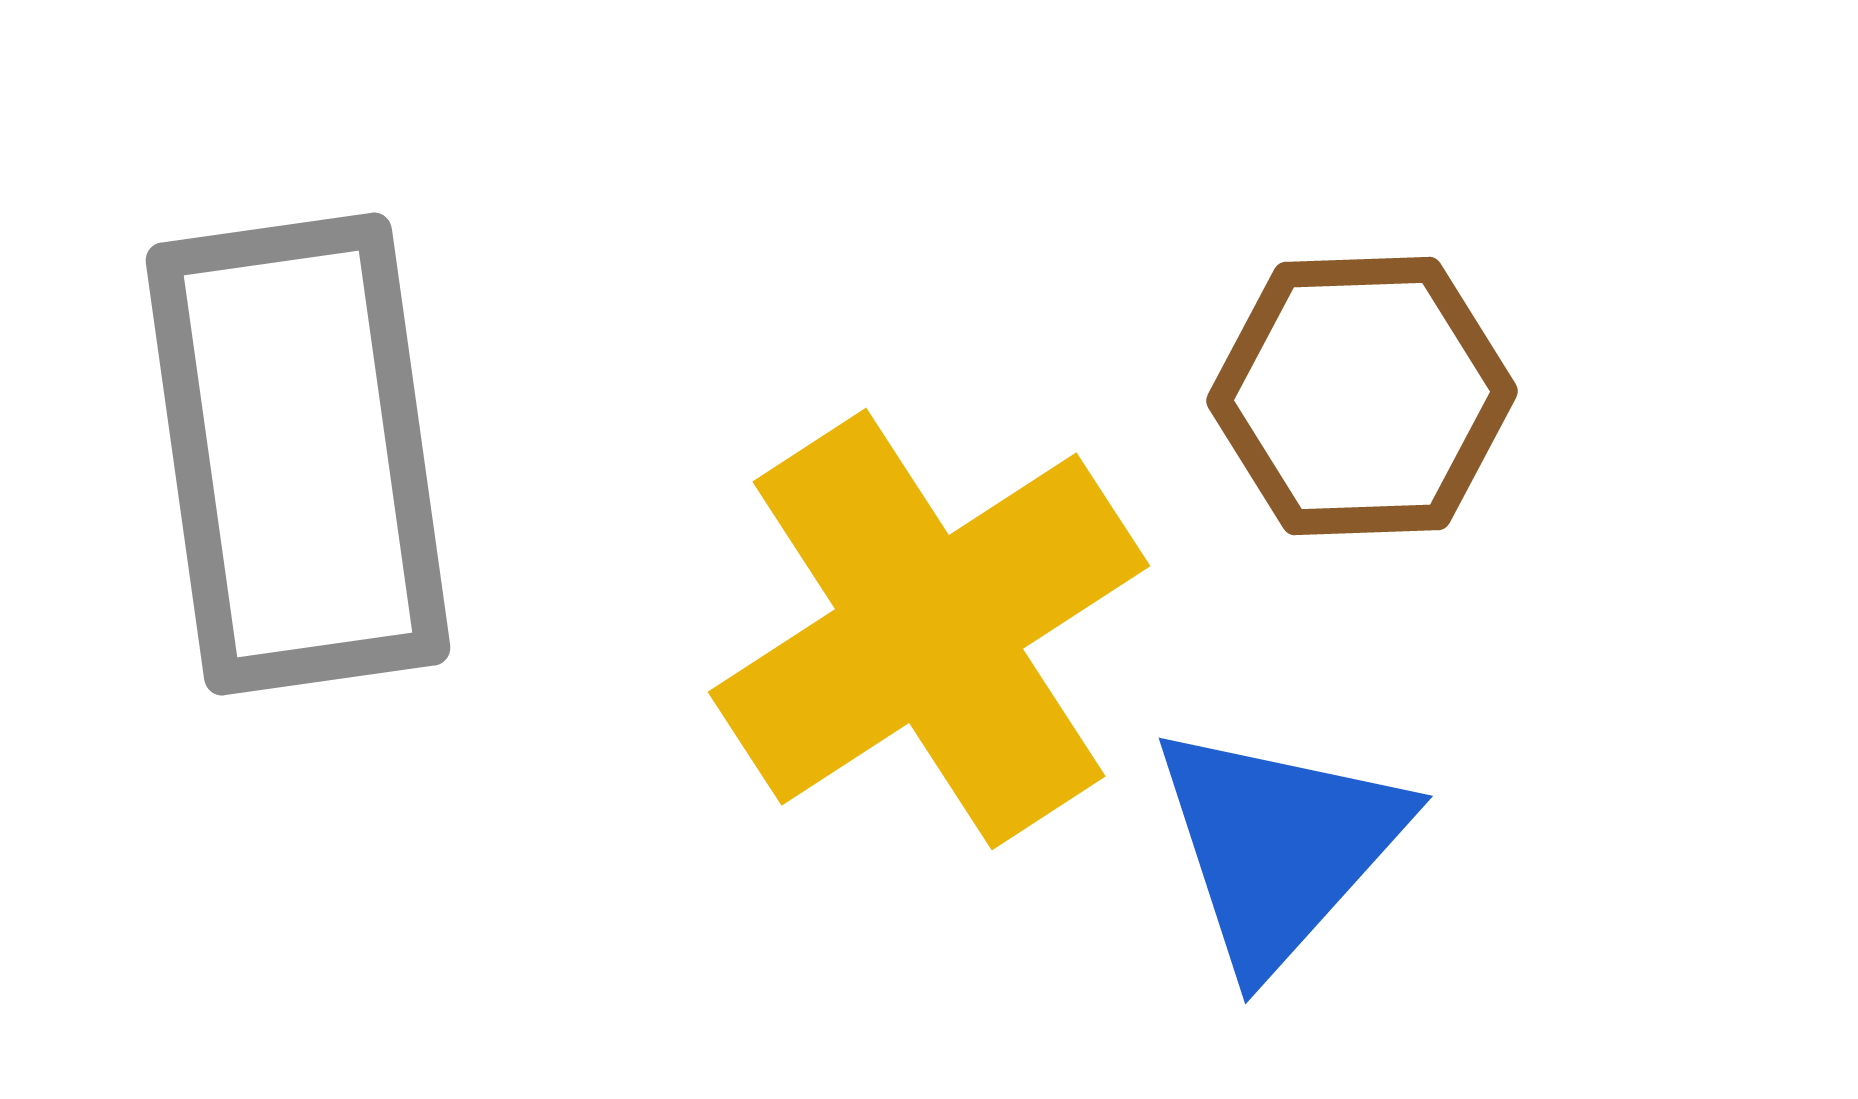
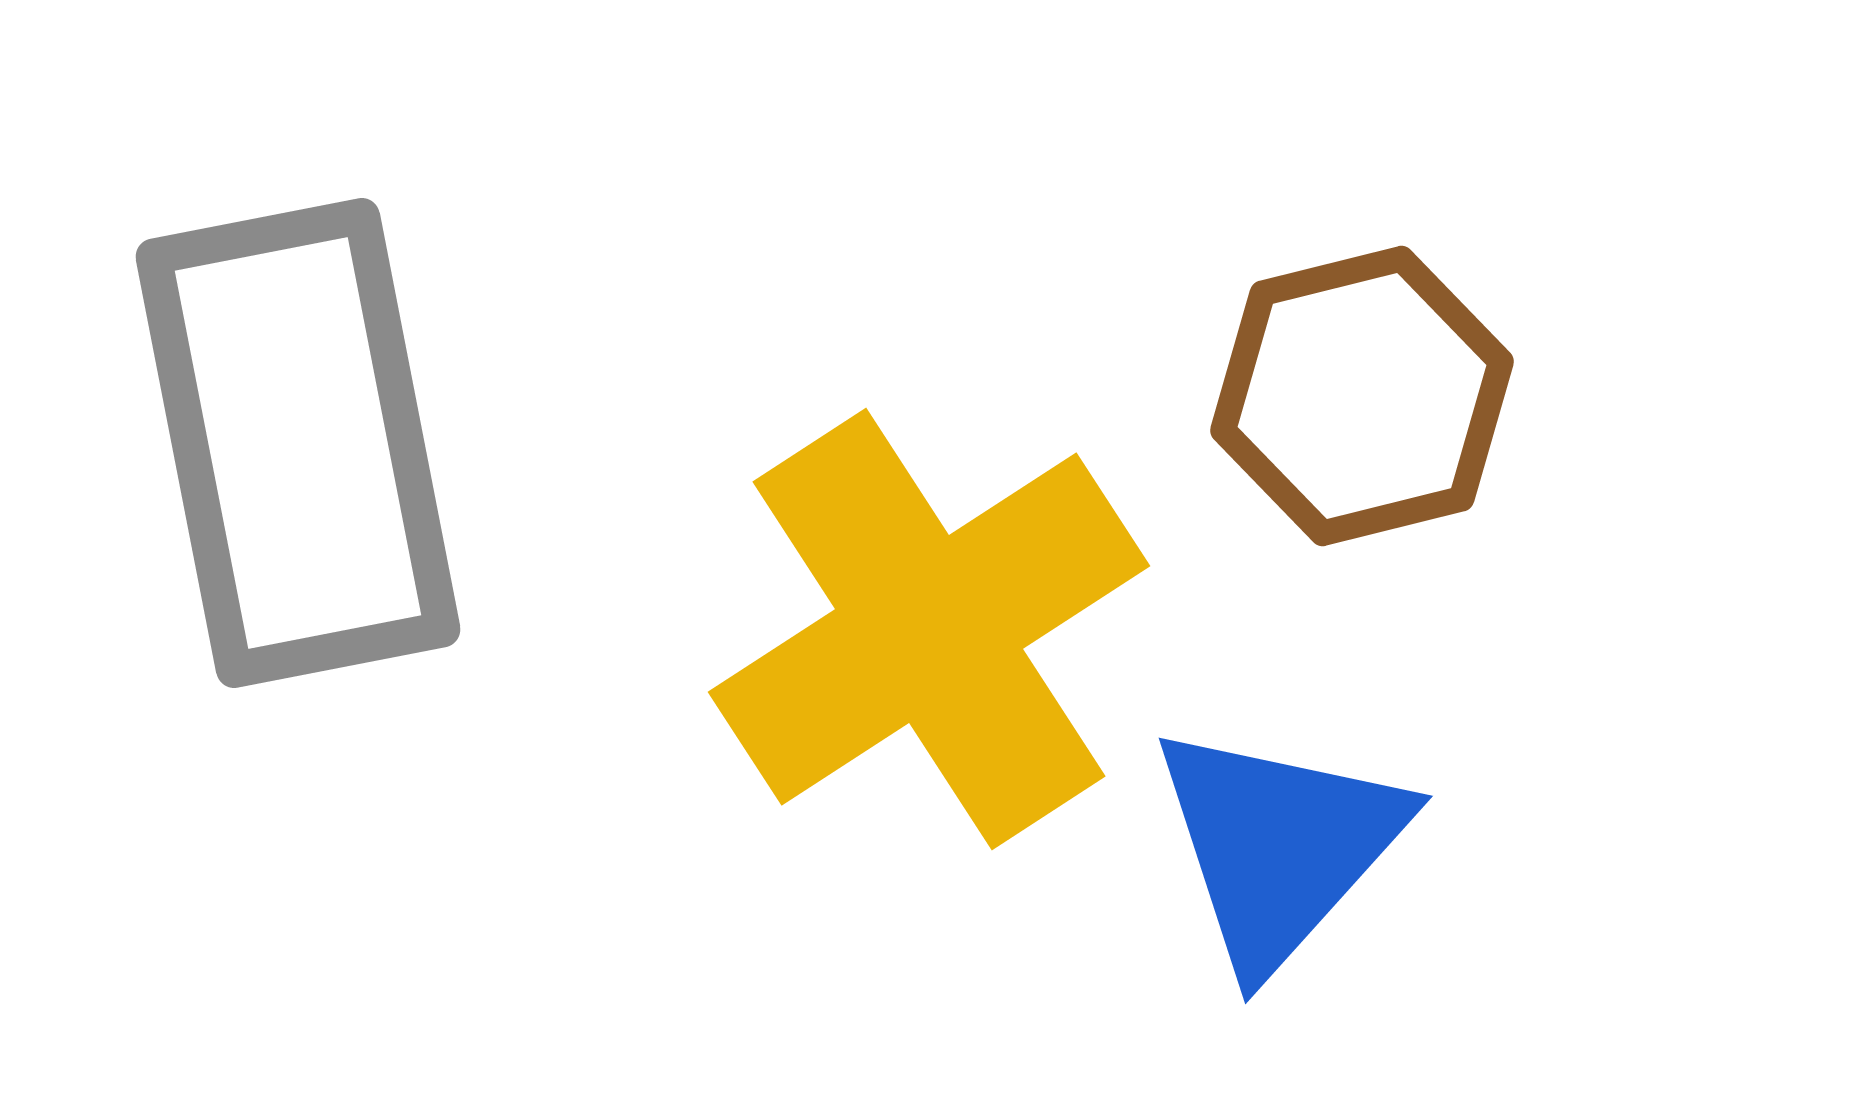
brown hexagon: rotated 12 degrees counterclockwise
gray rectangle: moved 11 px up; rotated 3 degrees counterclockwise
